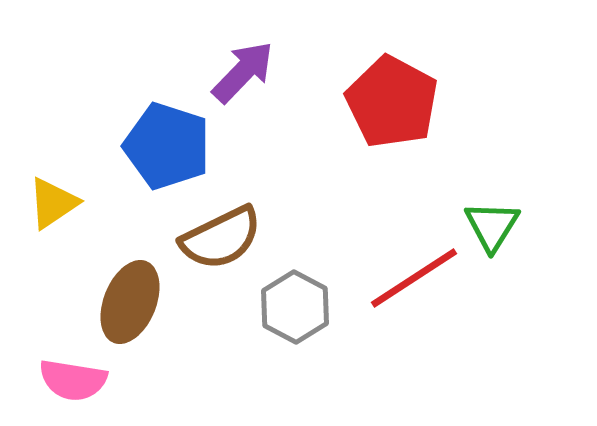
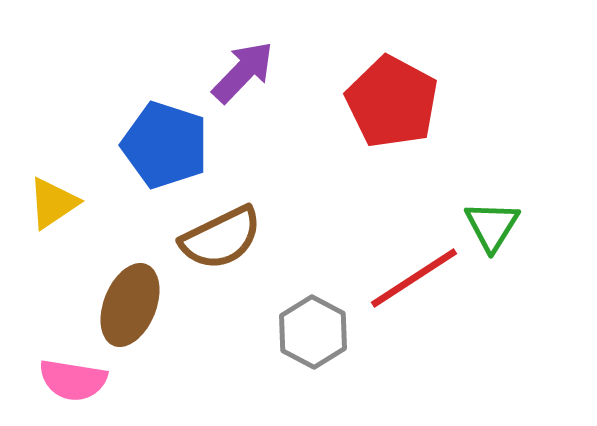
blue pentagon: moved 2 px left, 1 px up
brown ellipse: moved 3 px down
gray hexagon: moved 18 px right, 25 px down
